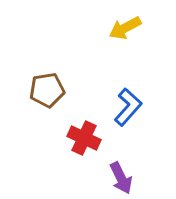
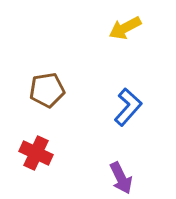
red cross: moved 48 px left, 15 px down
